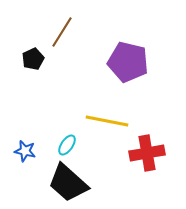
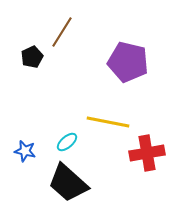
black pentagon: moved 1 px left, 2 px up
yellow line: moved 1 px right, 1 px down
cyan ellipse: moved 3 px up; rotated 15 degrees clockwise
